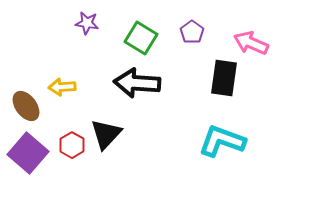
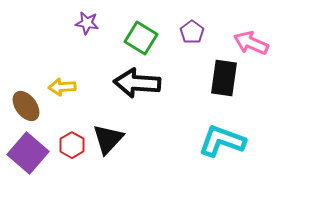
black triangle: moved 2 px right, 5 px down
